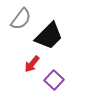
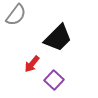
gray semicircle: moved 5 px left, 4 px up
black trapezoid: moved 9 px right, 2 px down
